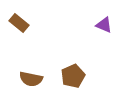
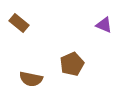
brown pentagon: moved 1 px left, 12 px up
